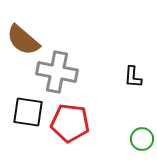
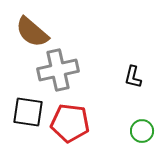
brown semicircle: moved 9 px right, 8 px up
gray cross: moved 1 px right, 2 px up; rotated 24 degrees counterclockwise
black L-shape: rotated 10 degrees clockwise
green circle: moved 8 px up
